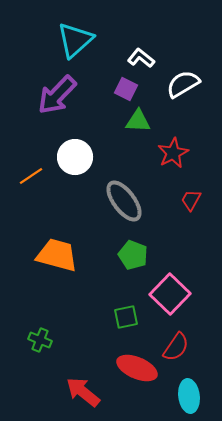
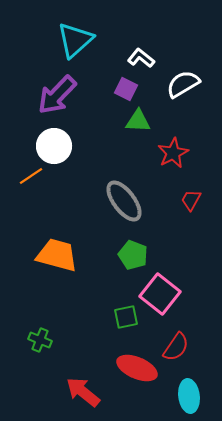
white circle: moved 21 px left, 11 px up
pink square: moved 10 px left; rotated 6 degrees counterclockwise
